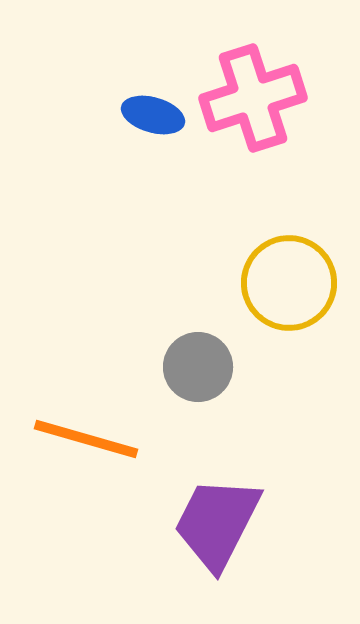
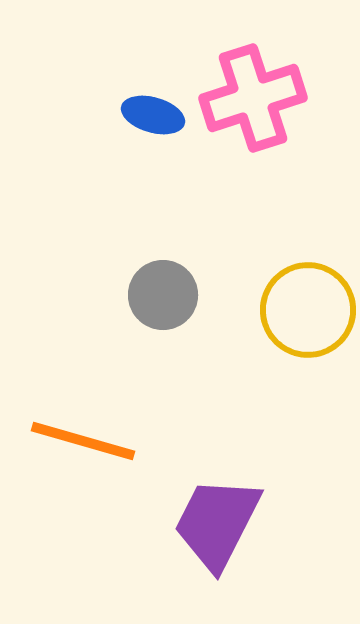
yellow circle: moved 19 px right, 27 px down
gray circle: moved 35 px left, 72 px up
orange line: moved 3 px left, 2 px down
